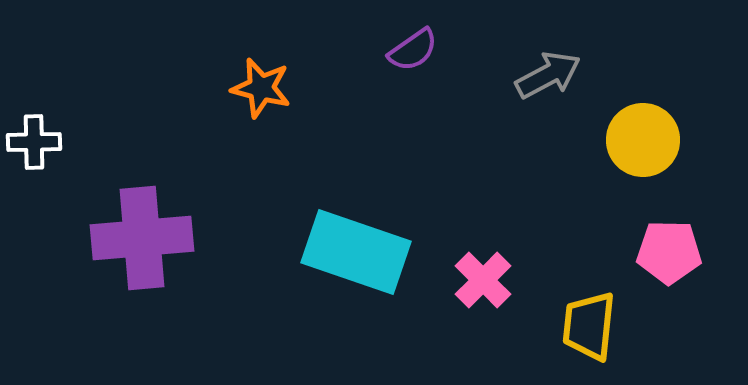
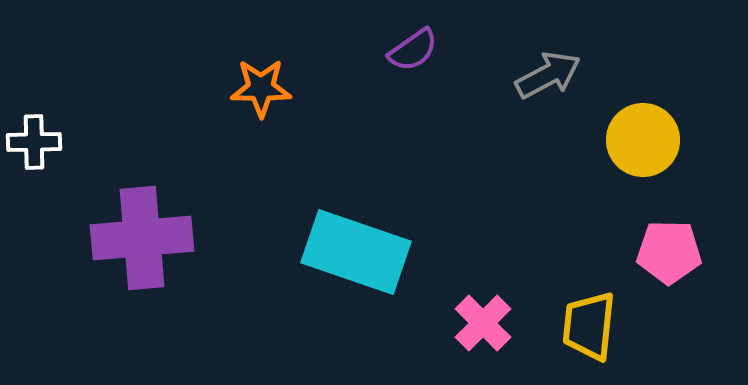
orange star: rotated 14 degrees counterclockwise
pink cross: moved 43 px down
